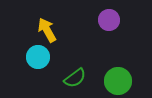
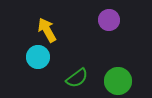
green semicircle: moved 2 px right
